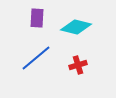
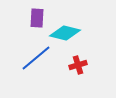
cyan diamond: moved 11 px left, 6 px down
